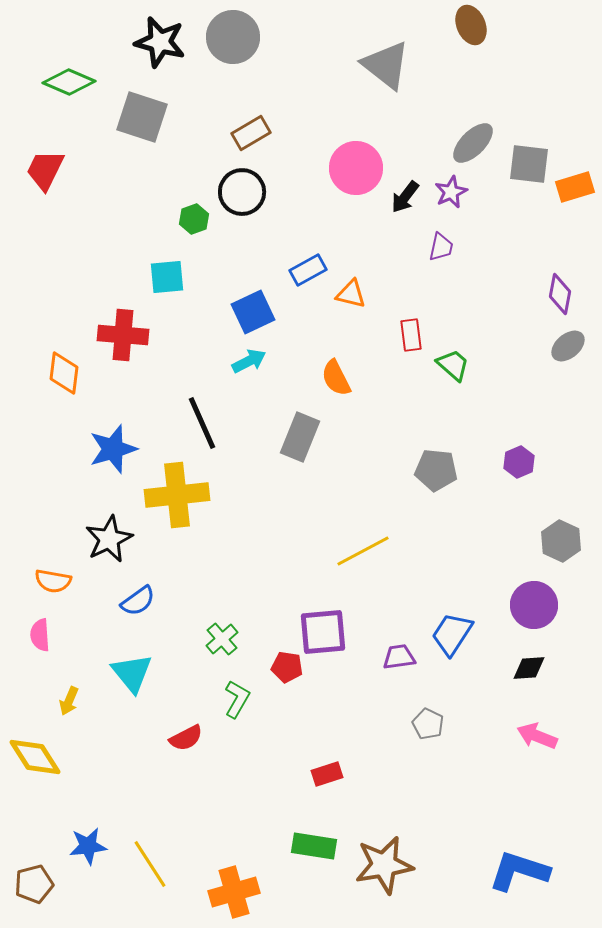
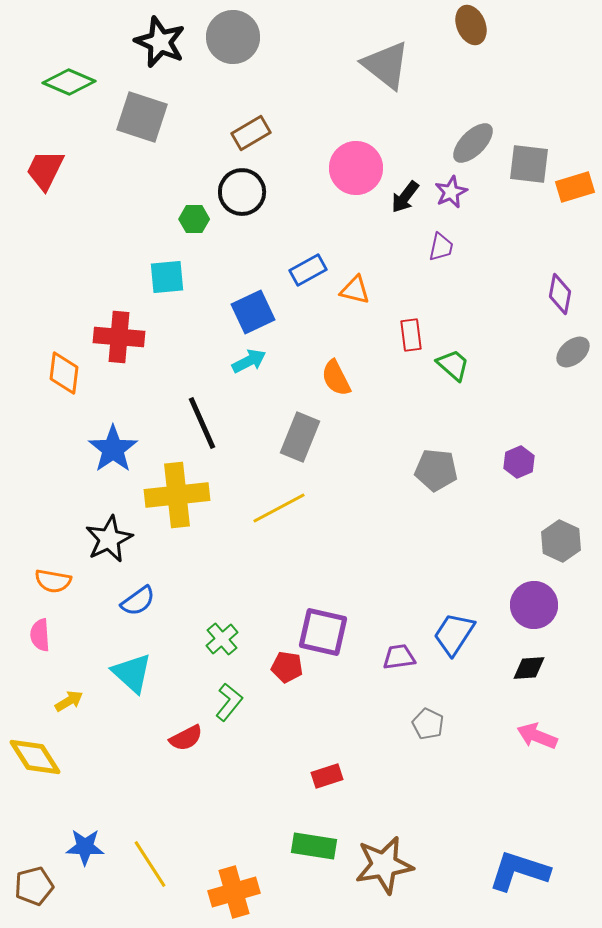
black star at (160, 42): rotated 9 degrees clockwise
green hexagon at (194, 219): rotated 20 degrees clockwise
orange triangle at (351, 294): moved 4 px right, 4 px up
red cross at (123, 335): moved 4 px left, 2 px down
gray ellipse at (568, 346): moved 5 px right, 6 px down
blue star at (113, 449): rotated 18 degrees counterclockwise
yellow line at (363, 551): moved 84 px left, 43 px up
purple square at (323, 632): rotated 18 degrees clockwise
blue trapezoid at (452, 634): moved 2 px right
cyan triangle at (132, 673): rotated 9 degrees counterclockwise
green L-shape at (237, 699): moved 8 px left, 3 px down; rotated 9 degrees clockwise
yellow arrow at (69, 701): rotated 144 degrees counterclockwise
red rectangle at (327, 774): moved 2 px down
blue star at (88, 846): moved 3 px left, 1 px down; rotated 9 degrees clockwise
brown pentagon at (34, 884): moved 2 px down
